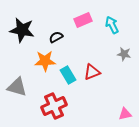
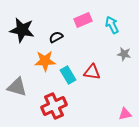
red triangle: rotated 30 degrees clockwise
